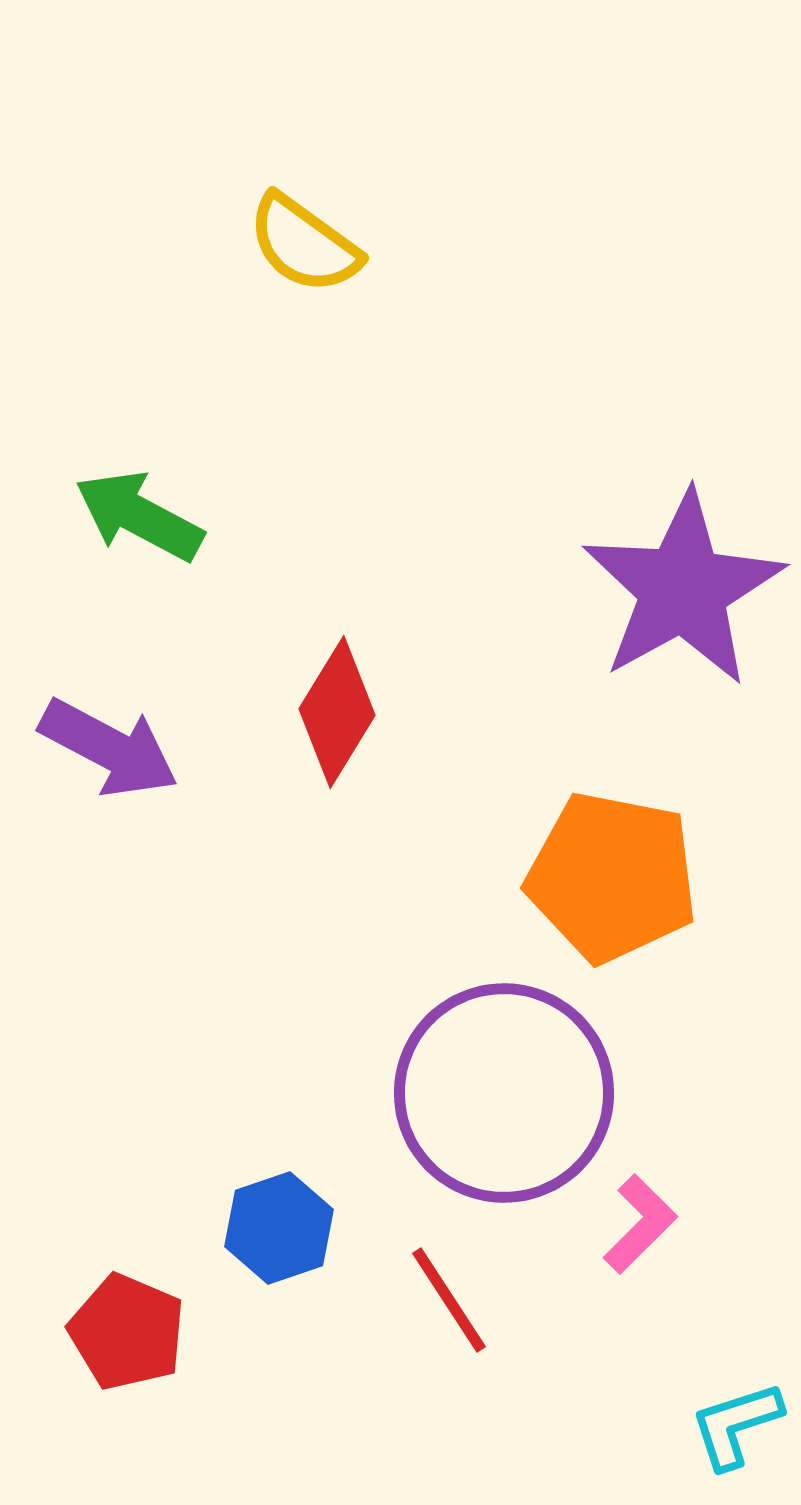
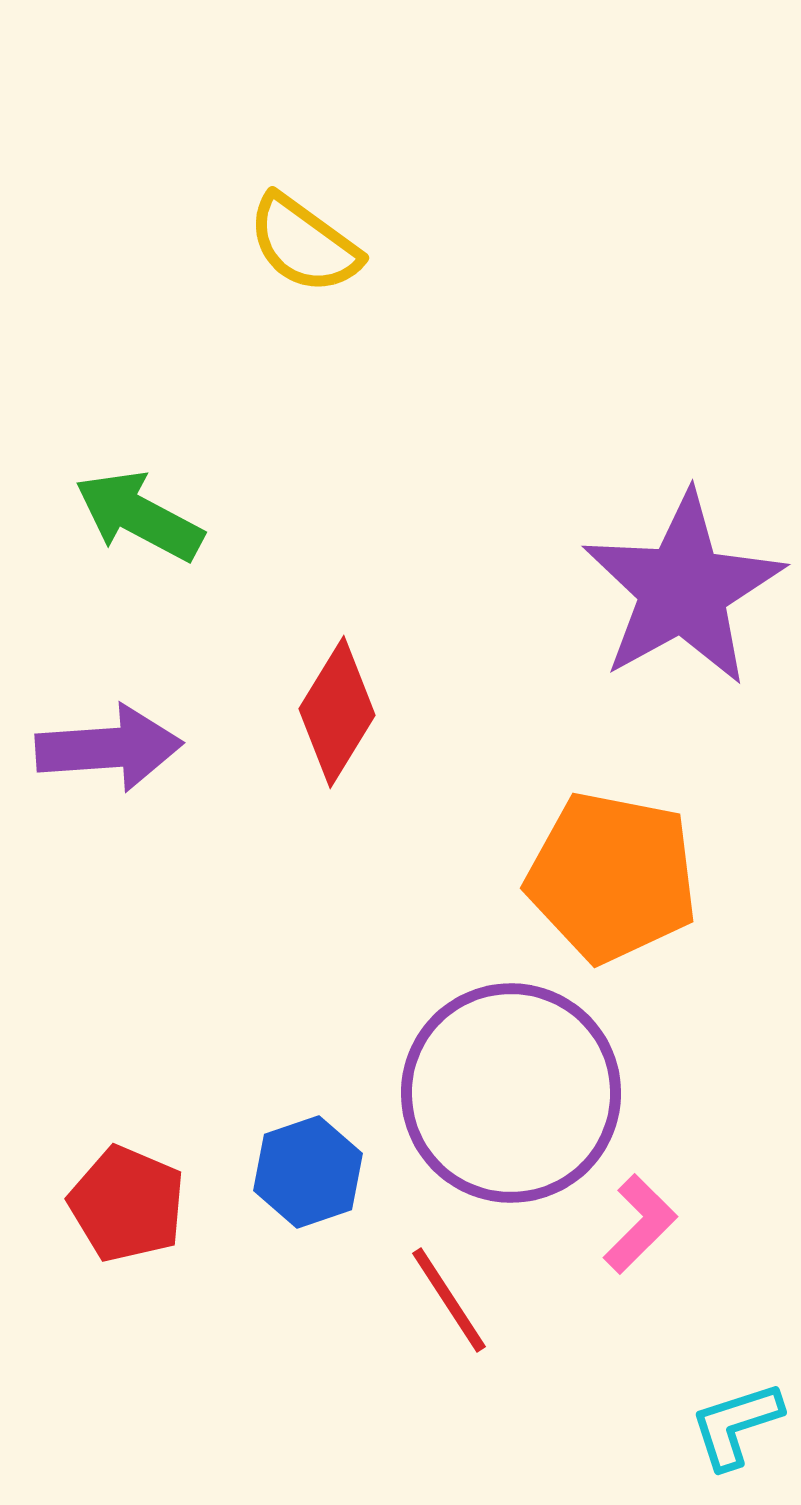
purple arrow: rotated 32 degrees counterclockwise
purple circle: moved 7 px right
blue hexagon: moved 29 px right, 56 px up
red pentagon: moved 128 px up
